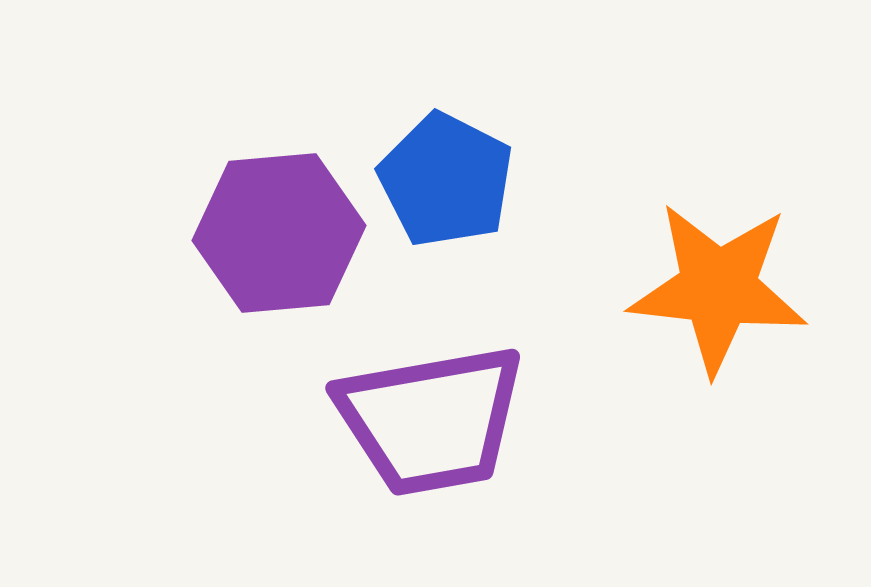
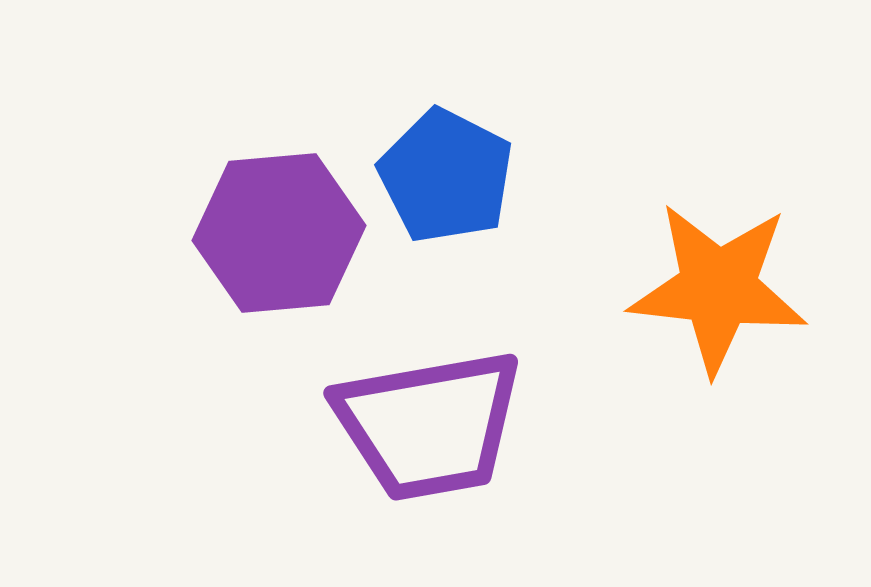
blue pentagon: moved 4 px up
purple trapezoid: moved 2 px left, 5 px down
